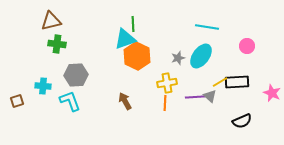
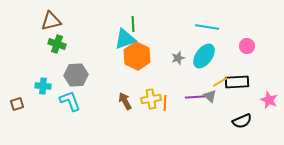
green cross: rotated 12 degrees clockwise
cyan ellipse: moved 3 px right
yellow cross: moved 16 px left, 16 px down
pink star: moved 3 px left, 7 px down
brown square: moved 3 px down
